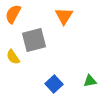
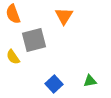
orange semicircle: rotated 48 degrees counterclockwise
